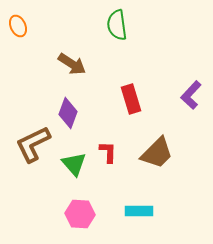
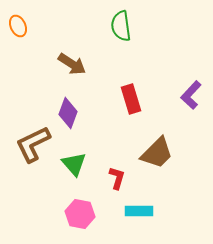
green semicircle: moved 4 px right, 1 px down
red L-shape: moved 9 px right, 26 px down; rotated 15 degrees clockwise
pink hexagon: rotated 8 degrees clockwise
